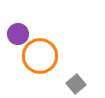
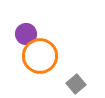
purple circle: moved 8 px right
